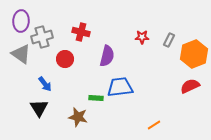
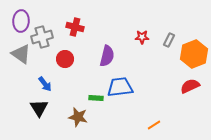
red cross: moved 6 px left, 5 px up
